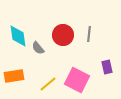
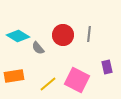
cyan diamond: rotated 50 degrees counterclockwise
